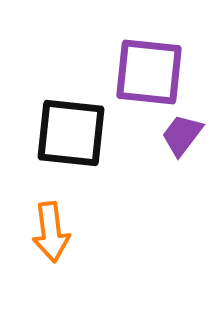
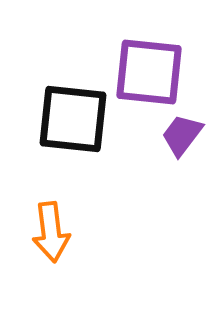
black square: moved 2 px right, 14 px up
